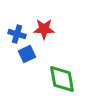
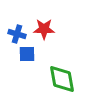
blue square: rotated 24 degrees clockwise
